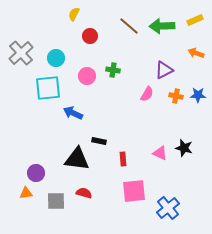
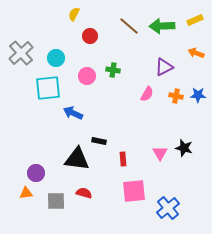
purple triangle: moved 3 px up
pink triangle: rotated 35 degrees clockwise
